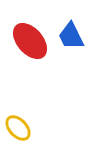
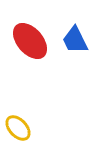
blue trapezoid: moved 4 px right, 4 px down
